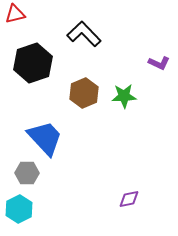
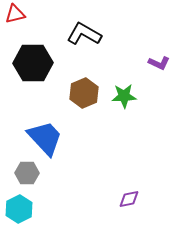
black L-shape: rotated 16 degrees counterclockwise
black hexagon: rotated 18 degrees clockwise
